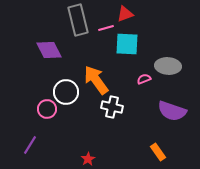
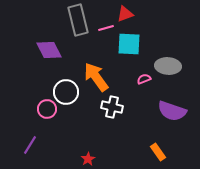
cyan square: moved 2 px right
orange arrow: moved 3 px up
